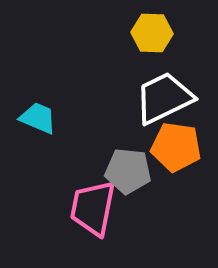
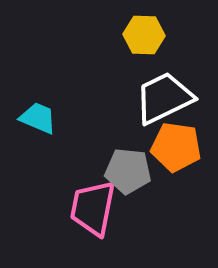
yellow hexagon: moved 8 px left, 2 px down
